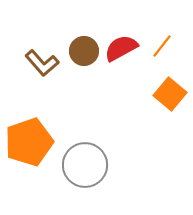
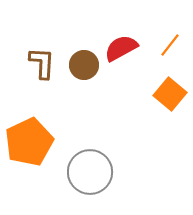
orange line: moved 8 px right, 1 px up
brown circle: moved 14 px down
brown L-shape: rotated 136 degrees counterclockwise
orange pentagon: rotated 6 degrees counterclockwise
gray circle: moved 5 px right, 7 px down
